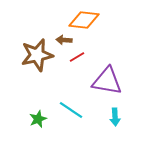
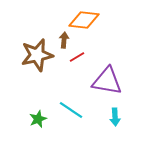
brown arrow: rotated 91 degrees clockwise
